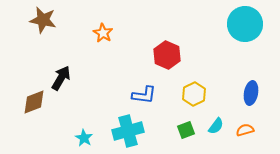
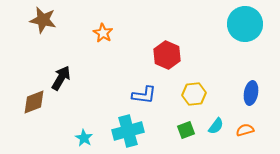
yellow hexagon: rotated 20 degrees clockwise
